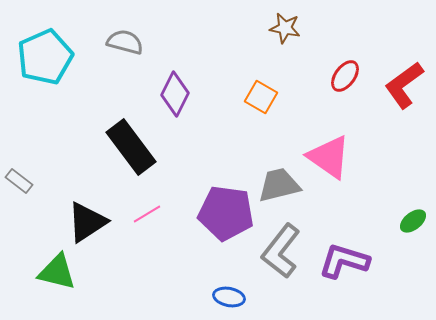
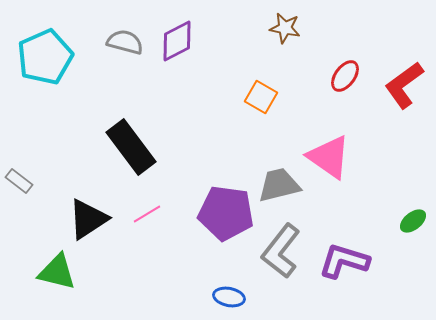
purple diamond: moved 2 px right, 53 px up; rotated 36 degrees clockwise
black triangle: moved 1 px right, 3 px up
